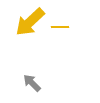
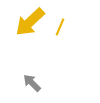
yellow line: rotated 66 degrees counterclockwise
